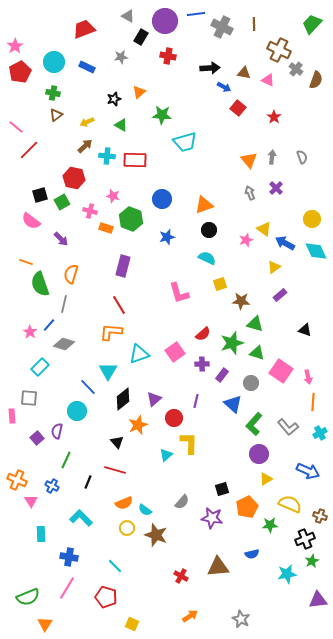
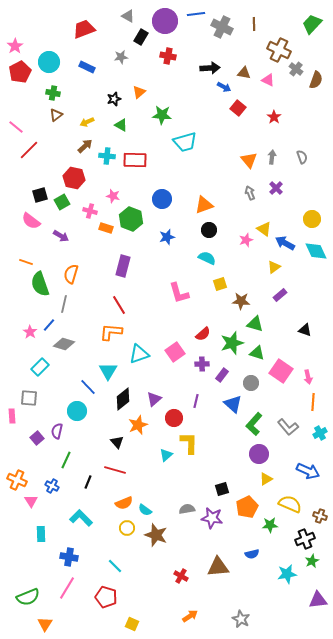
cyan circle at (54, 62): moved 5 px left
purple arrow at (61, 239): moved 3 px up; rotated 14 degrees counterclockwise
gray semicircle at (182, 502): moved 5 px right, 7 px down; rotated 140 degrees counterclockwise
